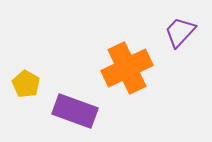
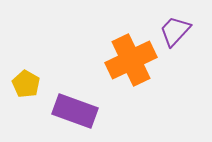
purple trapezoid: moved 5 px left, 1 px up
orange cross: moved 4 px right, 8 px up
